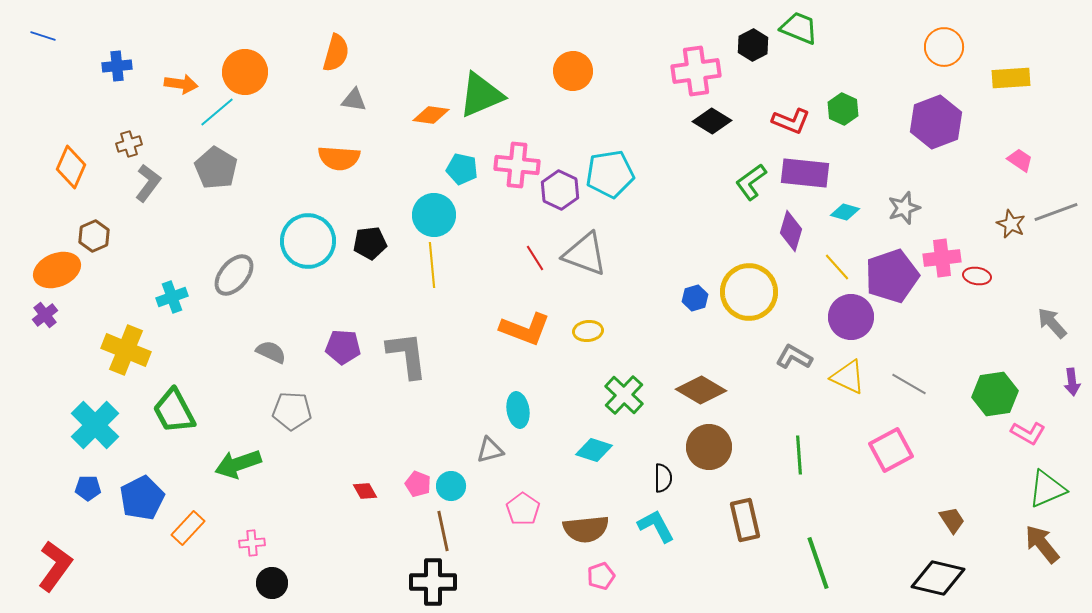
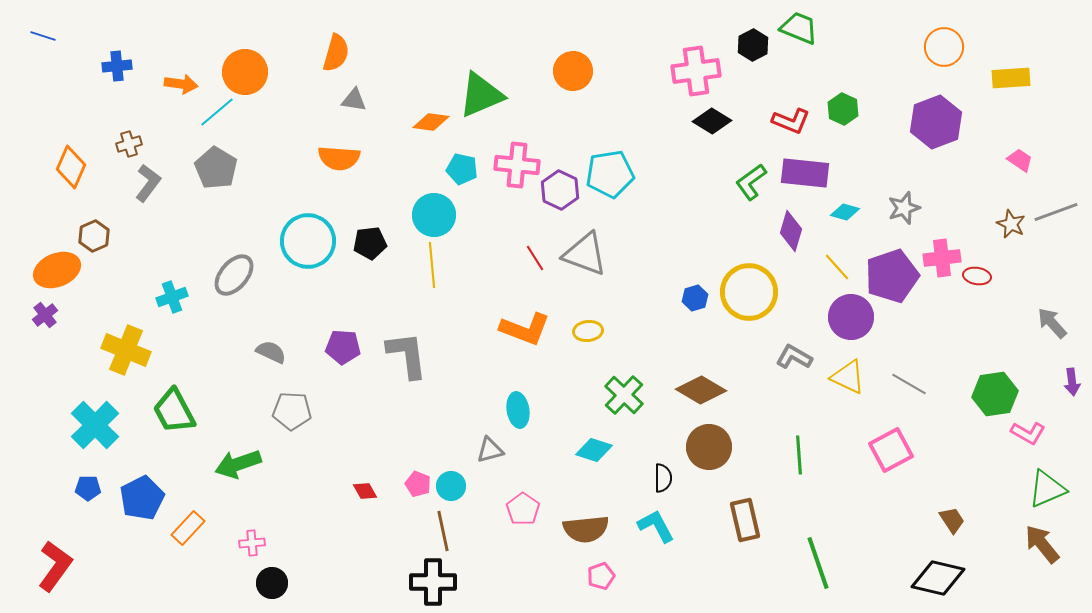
orange diamond at (431, 115): moved 7 px down
